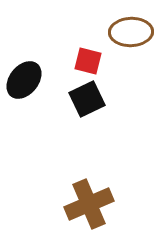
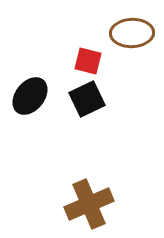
brown ellipse: moved 1 px right, 1 px down
black ellipse: moved 6 px right, 16 px down
